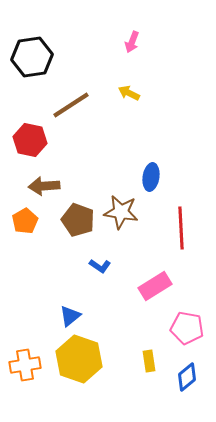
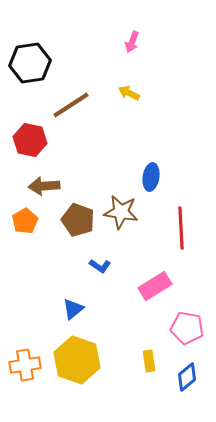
black hexagon: moved 2 px left, 6 px down
blue triangle: moved 3 px right, 7 px up
yellow hexagon: moved 2 px left, 1 px down
